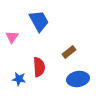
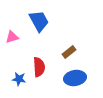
pink triangle: rotated 40 degrees clockwise
blue ellipse: moved 3 px left, 1 px up
